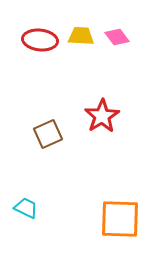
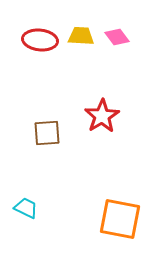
brown square: moved 1 px left, 1 px up; rotated 20 degrees clockwise
orange square: rotated 9 degrees clockwise
